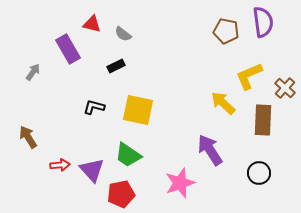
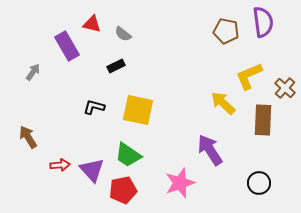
purple rectangle: moved 1 px left, 3 px up
black circle: moved 10 px down
red pentagon: moved 2 px right, 4 px up
